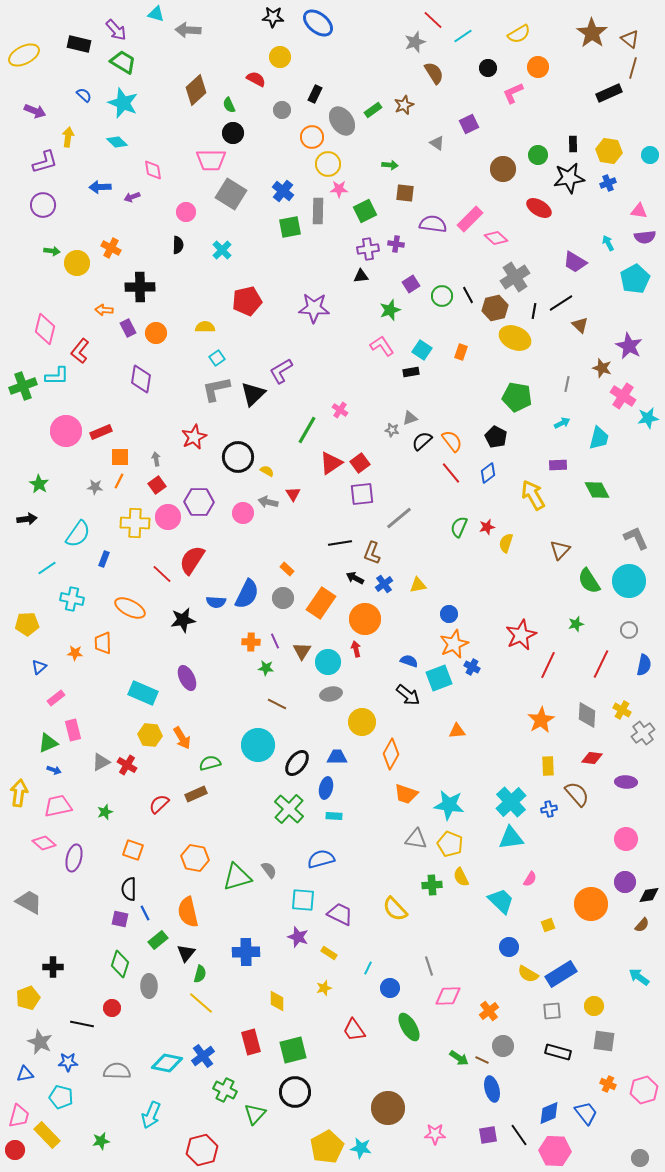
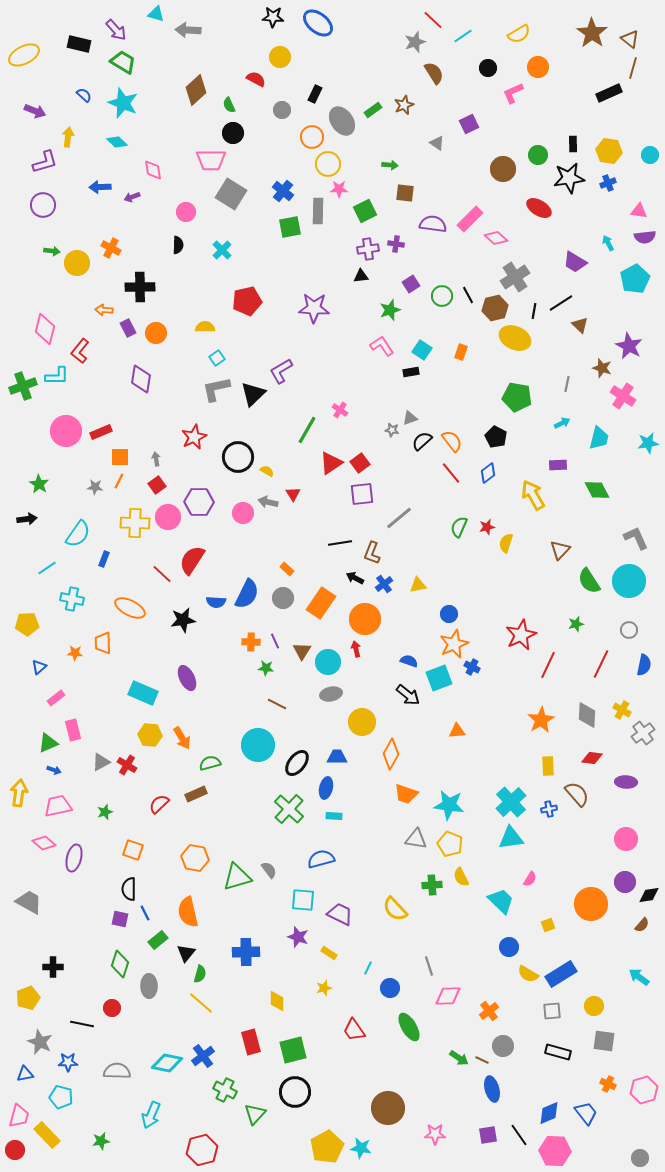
cyan star at (648, 418): moved 25 px down
